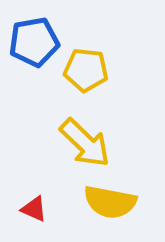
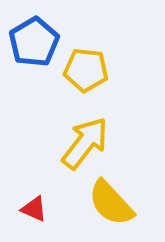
blue pentagon: rotated 21 degrees counterclockwise
yellow arrow: rotated 96 degrees counterclockwise
yellow semicircle: moved 1 px right, 1 px down; rotated 36 degrees clockwise
